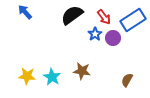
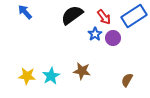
blue rectangle: moved 1 px right, 4 px up
cyan star: moved 1 px left, 1 px up; rotated 12 degrees clockwise
